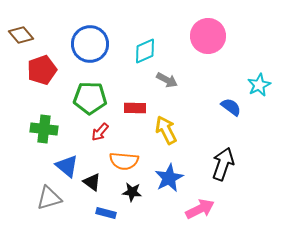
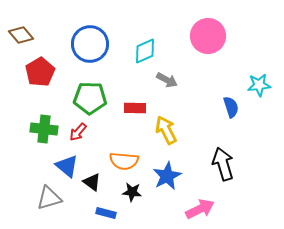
red pentagon: moved 2 px left, 2 px down; rotated 12 degrees counterclockwise
cyan star: rotated 20 degrees clockwise
blue semicircle: rotated 35 degrees clockwise
red arrow: moved 22 px left
black arrow: rotated 36 degrees counterclockwise
blue star: moved 2 px left, 2 px up
